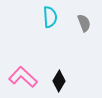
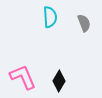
pink L-shape: rotated 24 degrees clockwise
